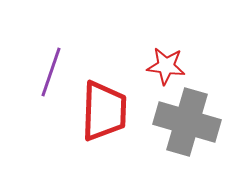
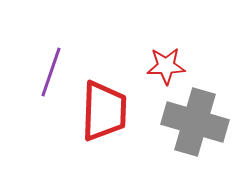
red star: rotated 9 degrees counterclockwise
gray cross: moved 8 px right
